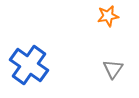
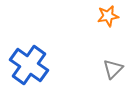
gray triangle: rotated 10 degrees clockwise
